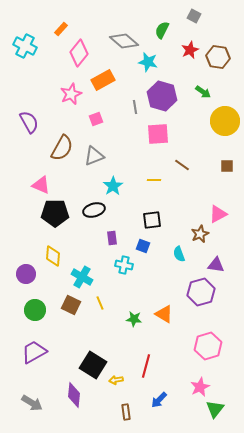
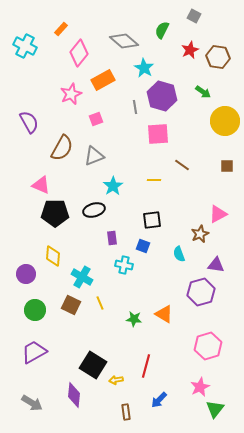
cyan star at (148, 62): moved 4 px left, 6 px down; rotated 18 degrees clockwise
